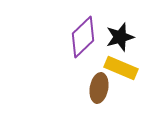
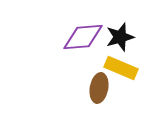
purple diamond: rotated 39 degrees clockwise
